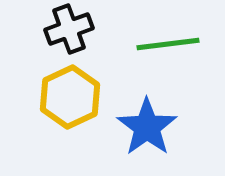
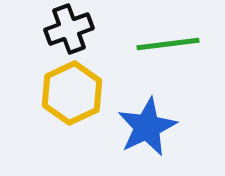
yellow hexagon: moved 2 px right, 4 px up
blue star: rotated 10 degrees clockwise
